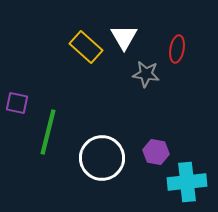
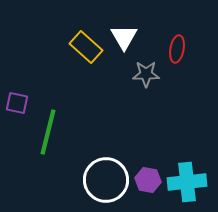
gray star: rotated 8 degrees counterclockwise
purple hexagon: moved 8 px left, 28 px down
white circle: moved 4 px right, 22 px down
